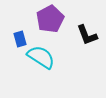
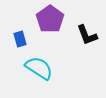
purple pentagon: rotated 8 degrees counterclockwise
cyan semicircle: moved 2 px left, 11 px down
